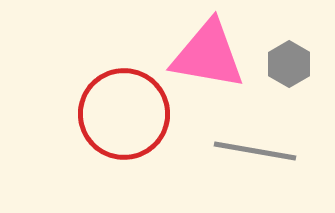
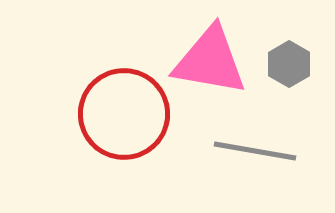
pink triangle: moved 2 px right, 6 px down
